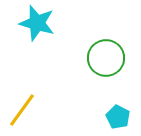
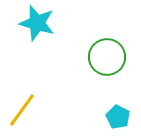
green circle: moved 1 px right, 1 px up
